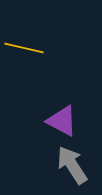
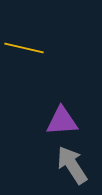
purple triangle: rotated 32 degrees counterclockwise
